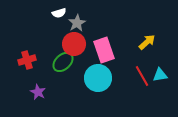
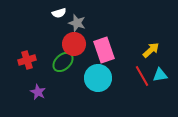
gray star: rotated 24 degrees counterclockwise
yellow arrow: moved 4 px right, 8 px down
